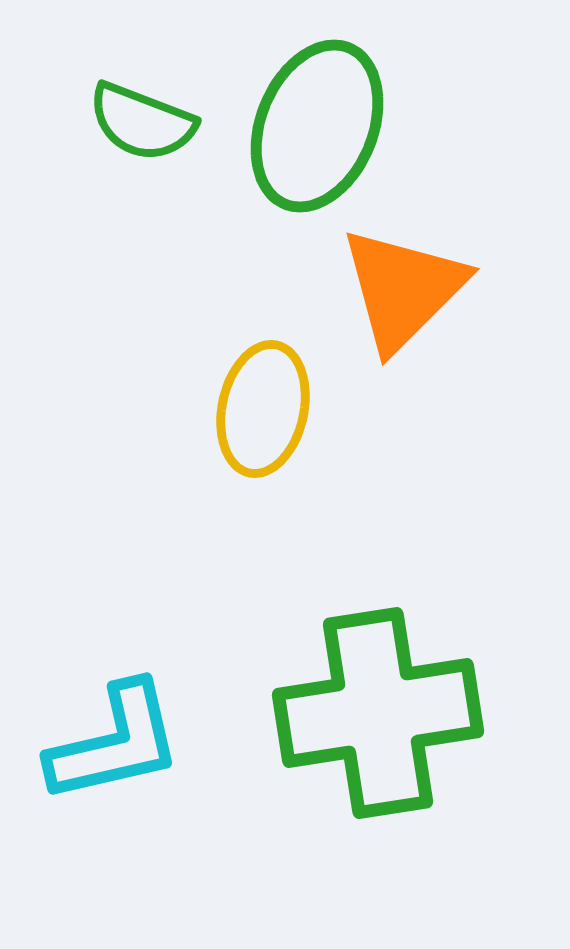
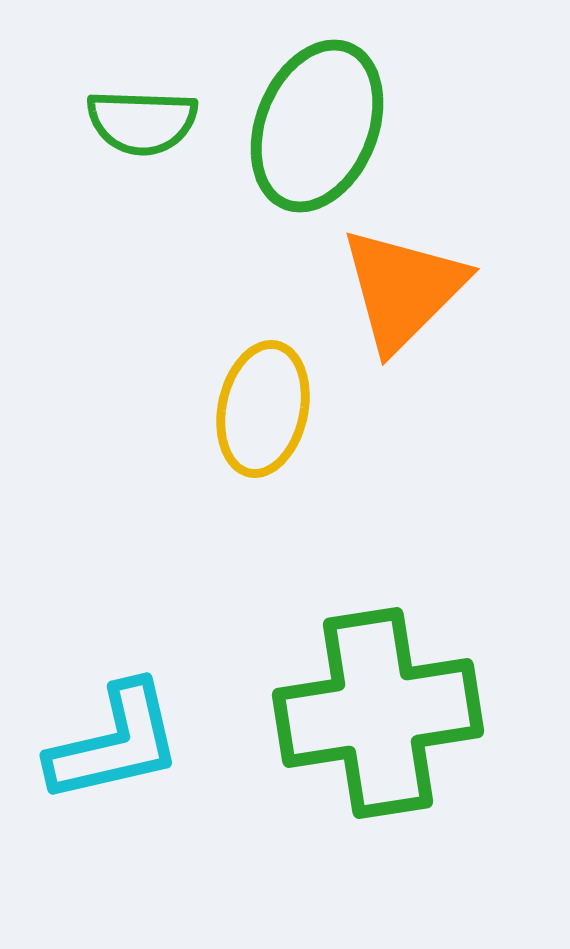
green semicircle: rotated 19 degrees counterclockwise
